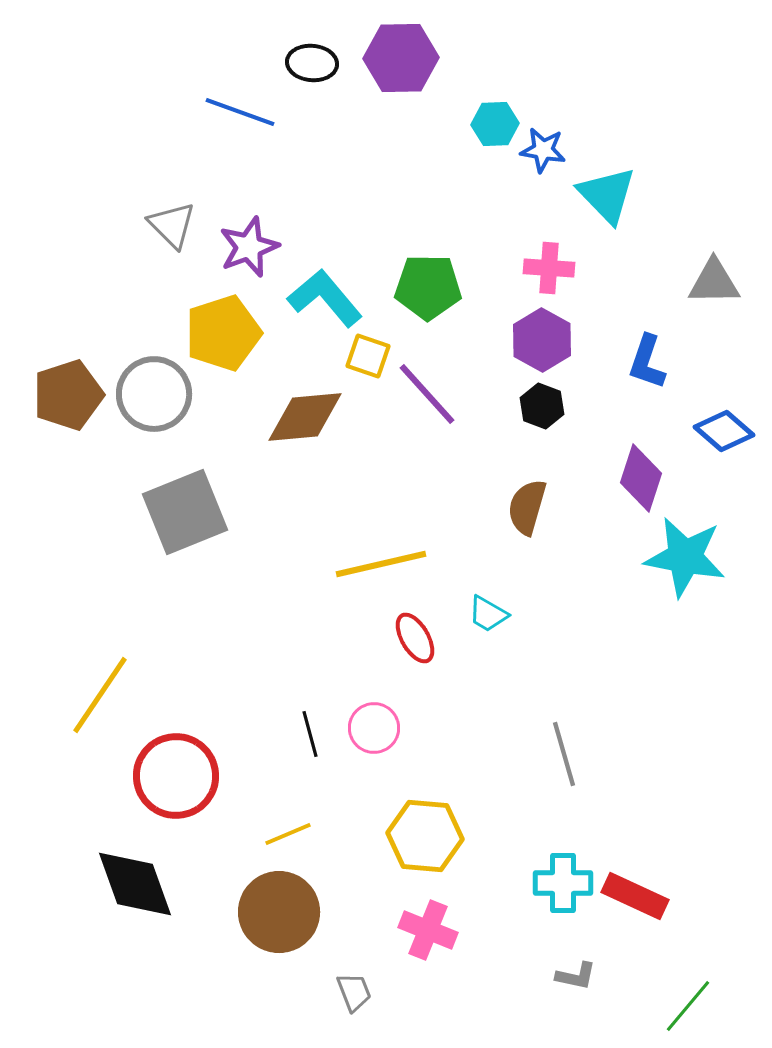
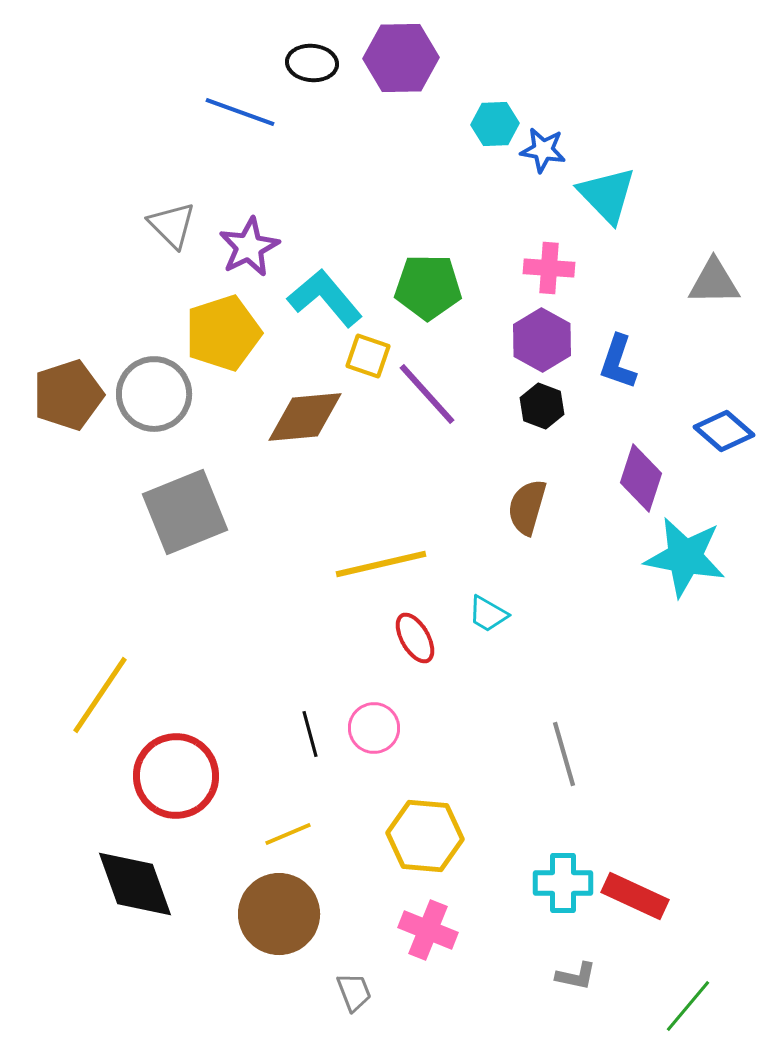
purple star at (249, 247): rotated 6 degrees counterclockwise
blue L-shape at (647, 362): moved 29 px left
brown circle at (279, 912): moved 2 px down
